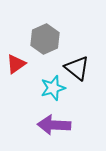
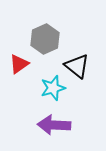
red triangle: moved 3 px right
black triangle: moved 2 px up
